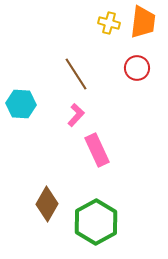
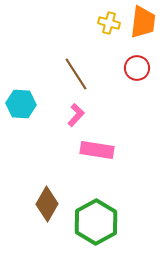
pink rectangle: rotated 56 degrees counterclockwise
